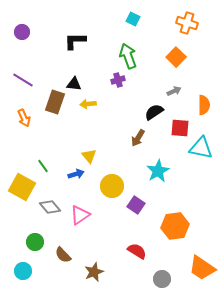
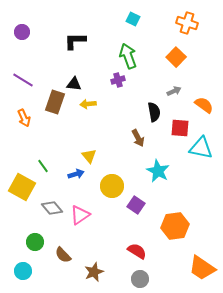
orange semicircle: rotated 54 degrees counterclockwise
black semicircle: rotated 114 degrees clockwise
brown arrow: rotated 60 degrees counterclockwise
cyan star: rotated 15 degrees counterclockwise
gray diamond: moved 2 px right, 1 px down
gray circle: moved 22 px left
